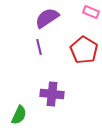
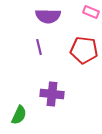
purple semicircle: moved 1 px right, 2 px up; rotated 145 degrees counterclockwise
red pentagon: rotated 24 degrees counterclockwise
